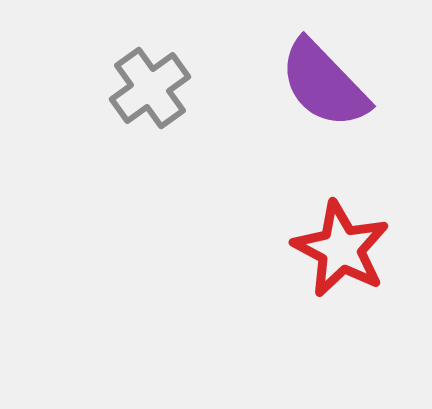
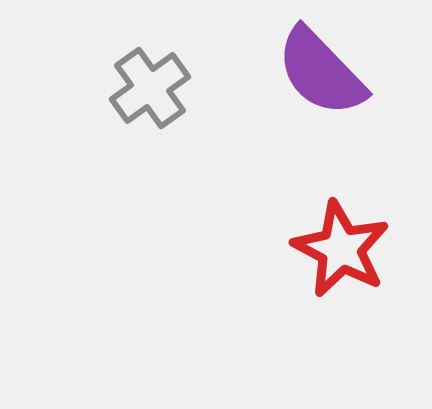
purple semicircle: moved 3 px left, 12 px up
